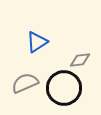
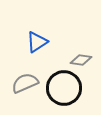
gray diamond: moved 1 px right; rotated 15 degrees clockwise
